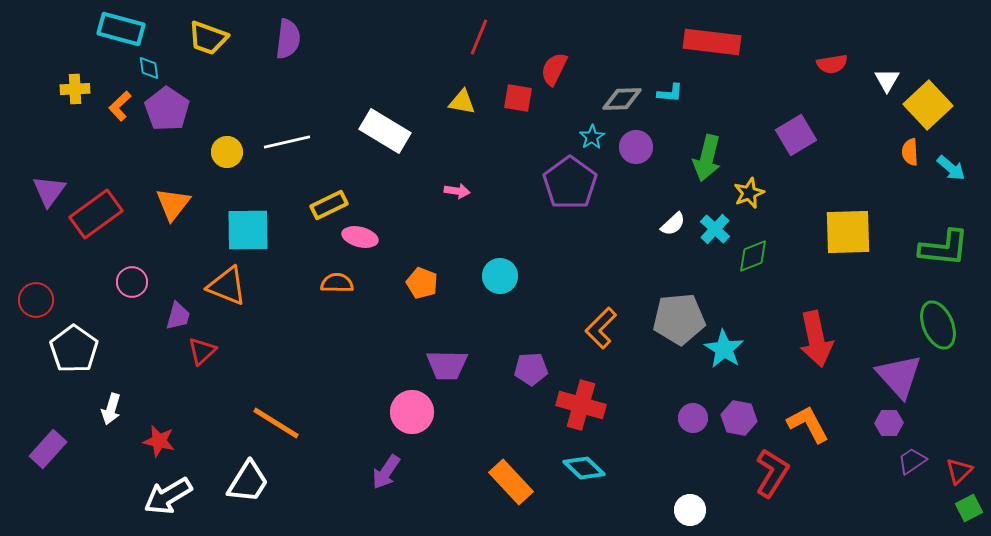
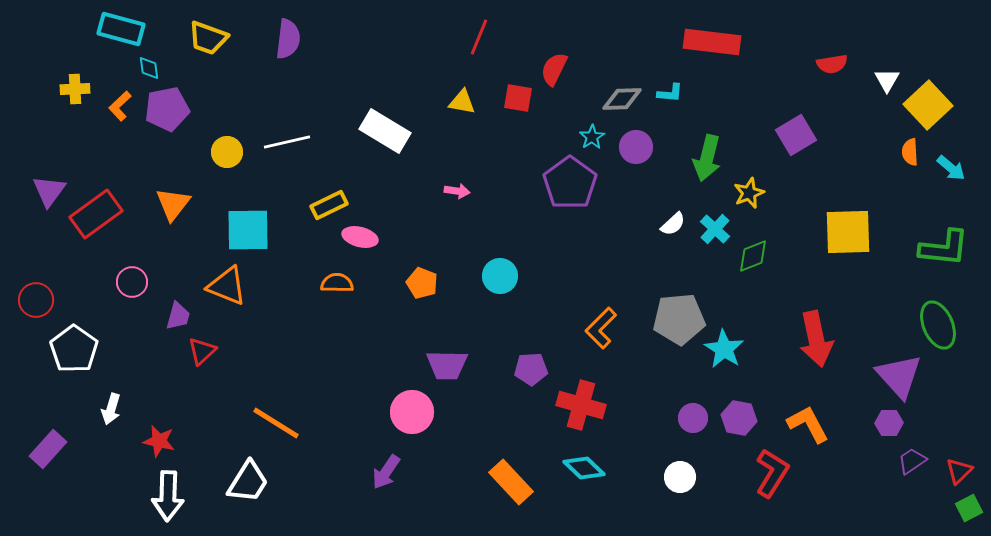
purple pentagon at (167, 109): rotated 27 degrees clockwise
white arrow at (168, 496): rotated 57 degrees counterclockwise
white circle at (690, 510): moved 10 px left, 33 px up
